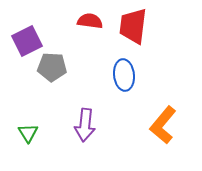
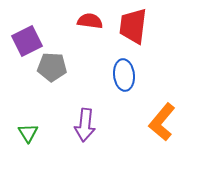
orange L-shape: moved 1 px left, 3 px up
